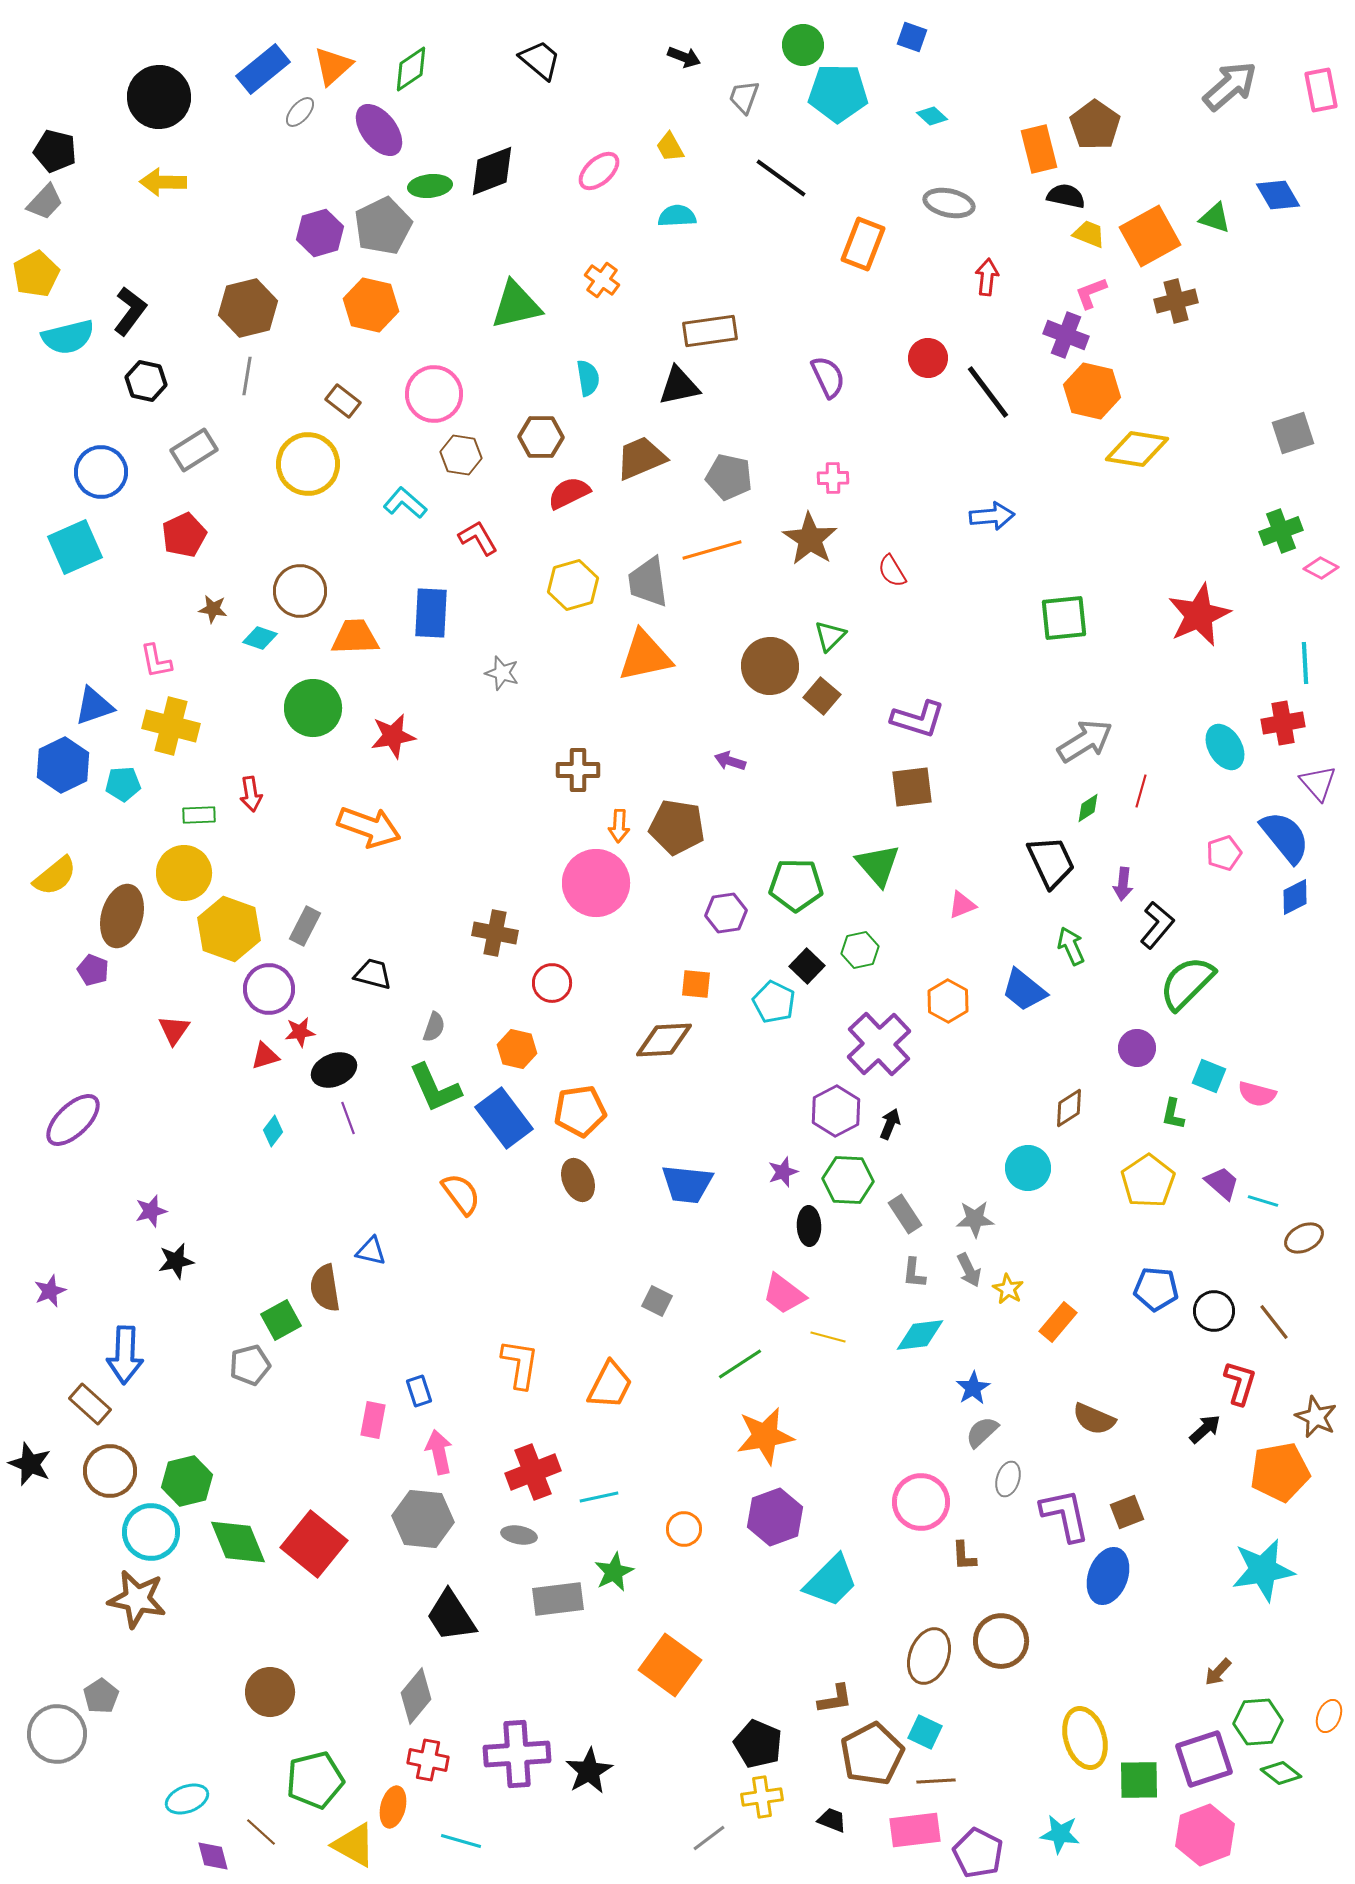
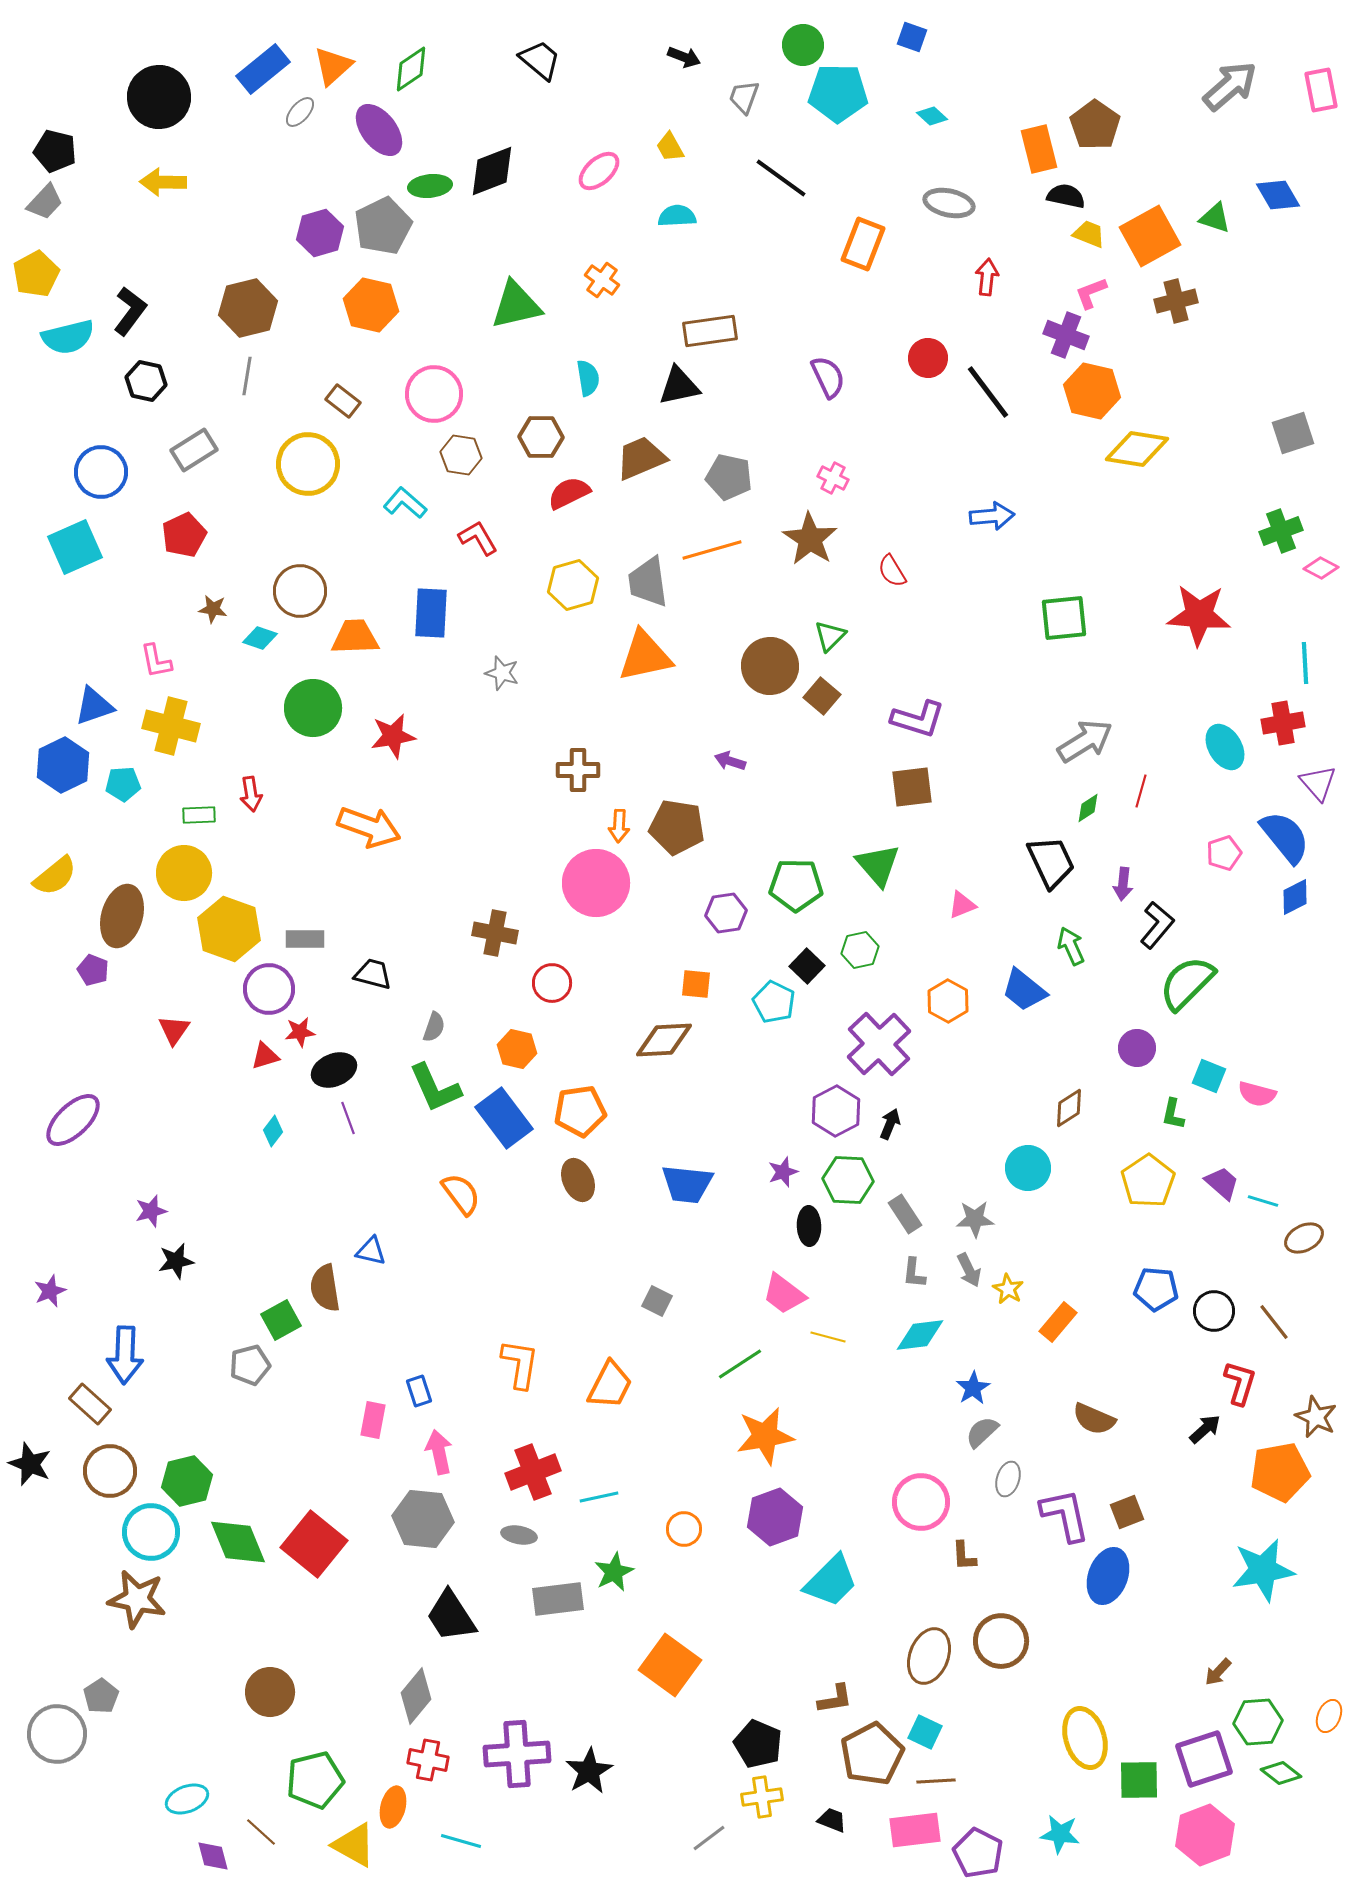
pink cross at (833, 478): rotated 28 degrees clockwise
red star at (1199, 615): rotated 28 degrees clockwise
gray rectangle at (305, 926): moved 13 px down; rotated 63 degrees clockwise
